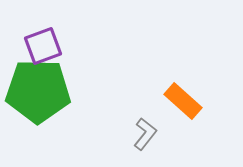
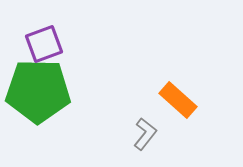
purple square: moved 1 px right, 2 px up
orange rectangle: moved 5 px left, 1 px up
